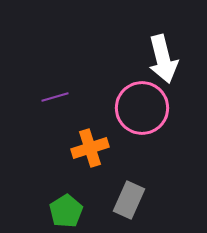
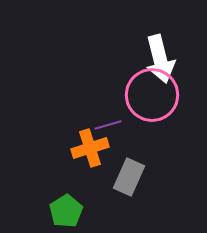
white arrow: moved 3 px left
purple line: moved 53 px right, 28 px down
pink circle: moved 10 px right, 13 px up
gray rectangle: moved 23 px up
